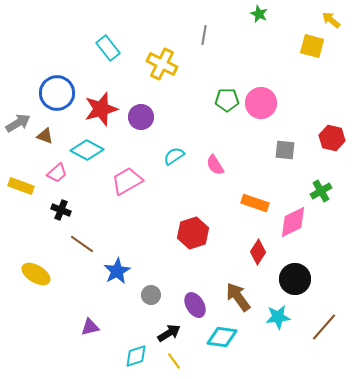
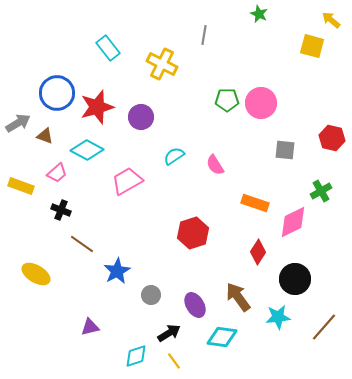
red star at (101, 109): moved 4 px left, 2 px up
